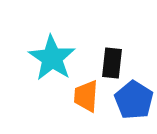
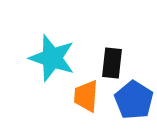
cyan star: rotated 15 degrees counterclockwise
